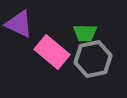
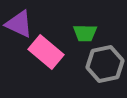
pink rectangle: moved 6 px left
gray hexagon: moved 12 px right, 5 px down
